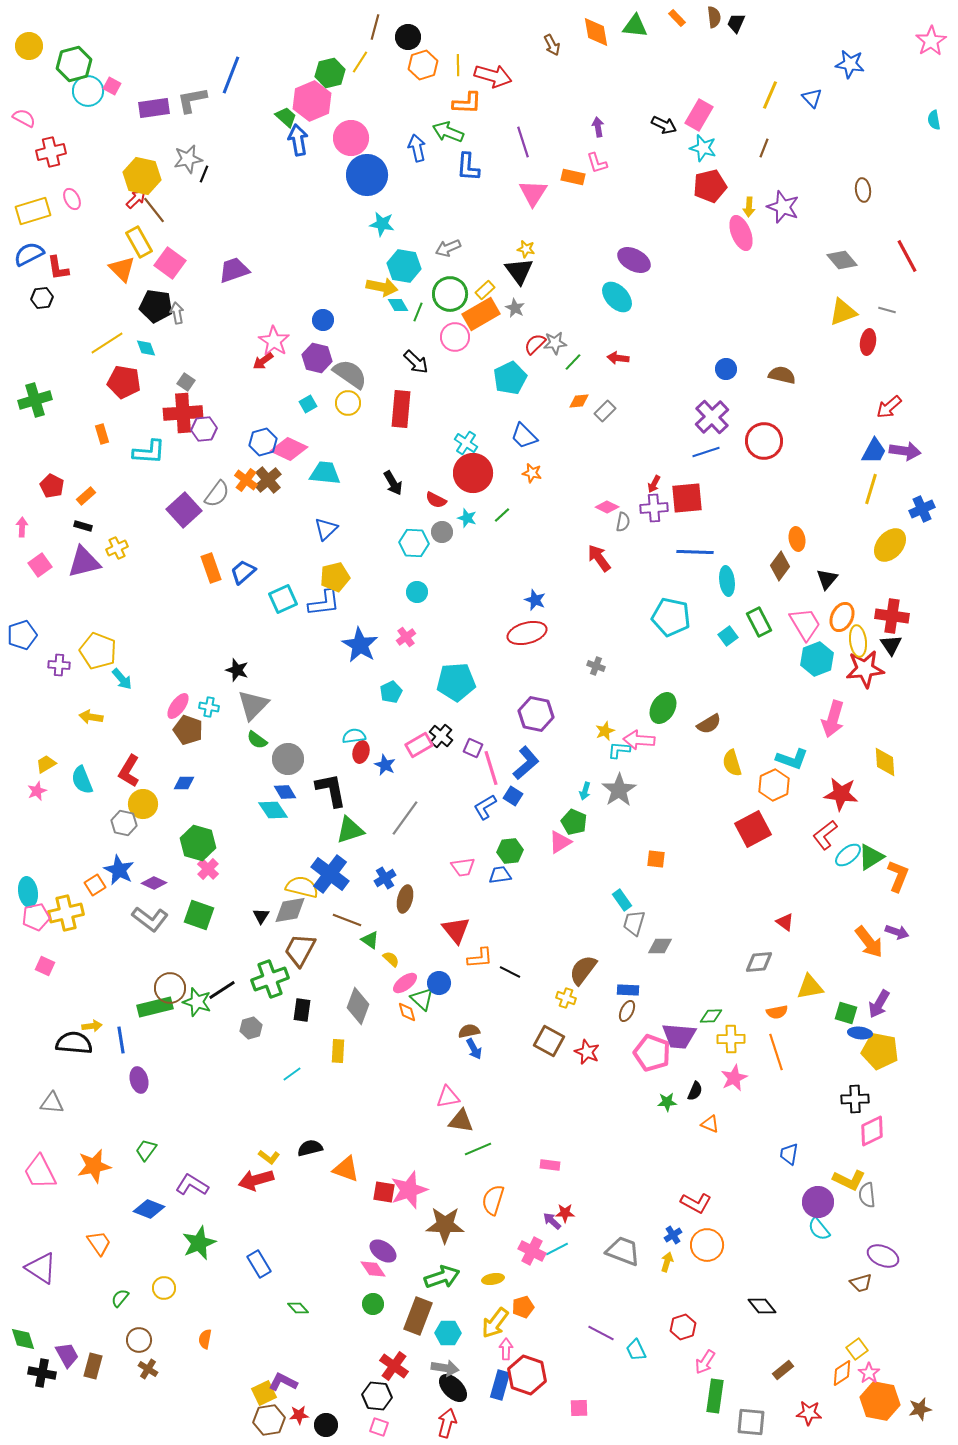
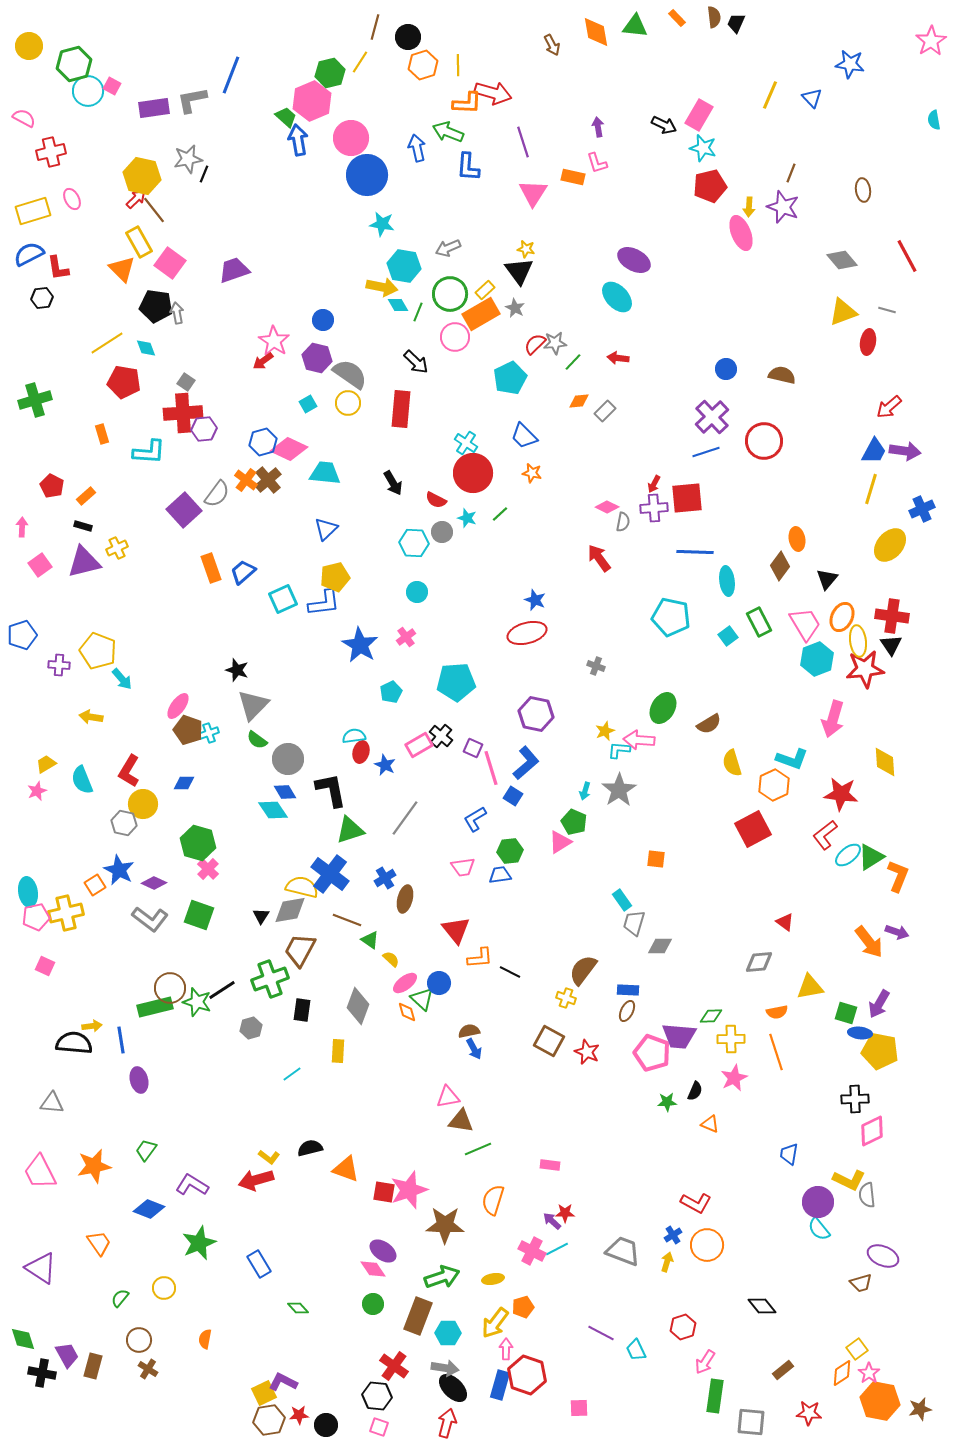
red arrow at (493, 76): moved 17 px down
brown line at (764, 148): moved 27 px right, 25 px down
green line at (502, 515): moved 2 px left, 1 px up
cyan cross at (209, 707): moved 26 px down; rotated 30 degrees counterclockwise
blue L-shape at (485, 807): moved 10 px left, 12 px down
